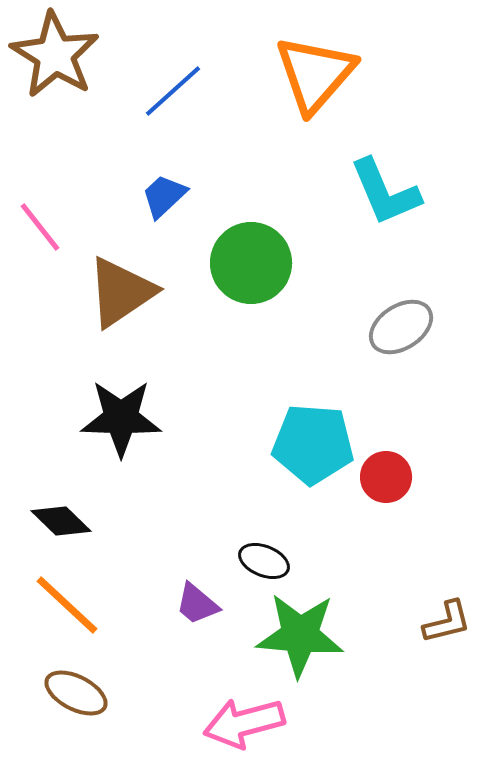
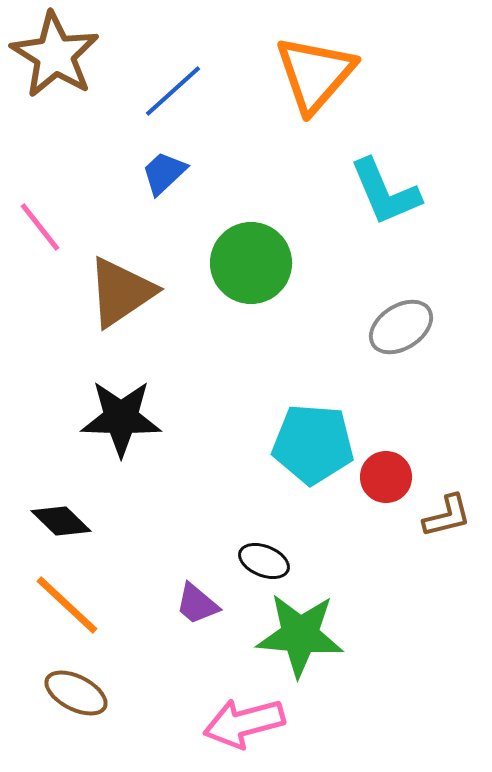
blue trapezoid: moved 23 px up
brown L-shape: moved 106 px up
